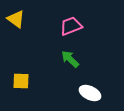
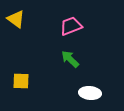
white ellipse: rotated 20 degrees counterclockwise
